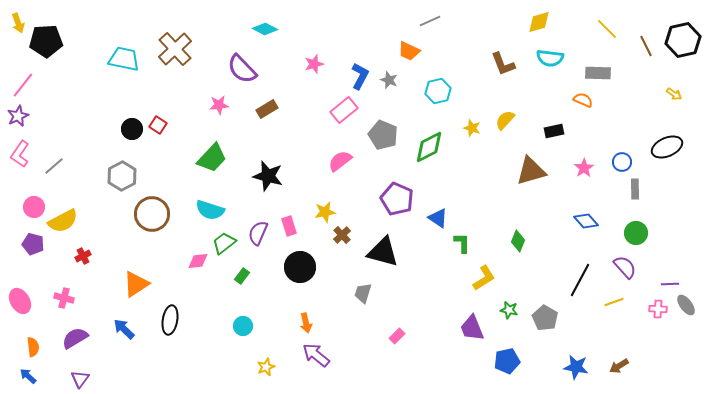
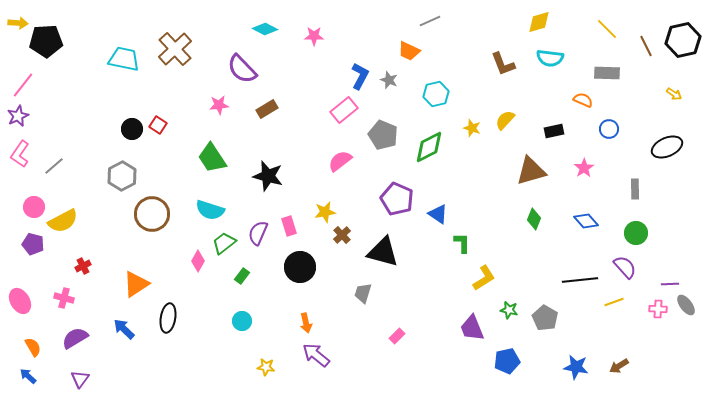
yellow arrow at (18, 23): rotated 66 degrees counterclockwise
pink star at (314, 64): moved 28 px up; rotated 18 degrees clockwise
gray rectangle at (598, 73): moved 9 px right
cyan hexagon at (438, 91): moved 2 px left, 3 px down
green trapezoid at (212, 158): rotated 104 degrees clockwise
blue circle at (622, 162): moved 13 px left, 33 px up
blue triangle at (438, 218): moved 4 px up
green diamond at (518, 241): moved 16 px right, 22 px up
red cross at (83, 256): moved 10 px down
pink diamond at (198, 261): rotated 55 degrees counterclockwise
black line at (580, 280): rotated 56 degrees clockwise
black ellipse at (170, 320): moved 2 px left, 2 px up
cyan circle at (243, 326): moved 1 px left, 5 px up
orange semicircle at (33, 347): rotated 24 degrees counterclockwise
yellow star at (266, 367): rotated 30 degrees clockwise
